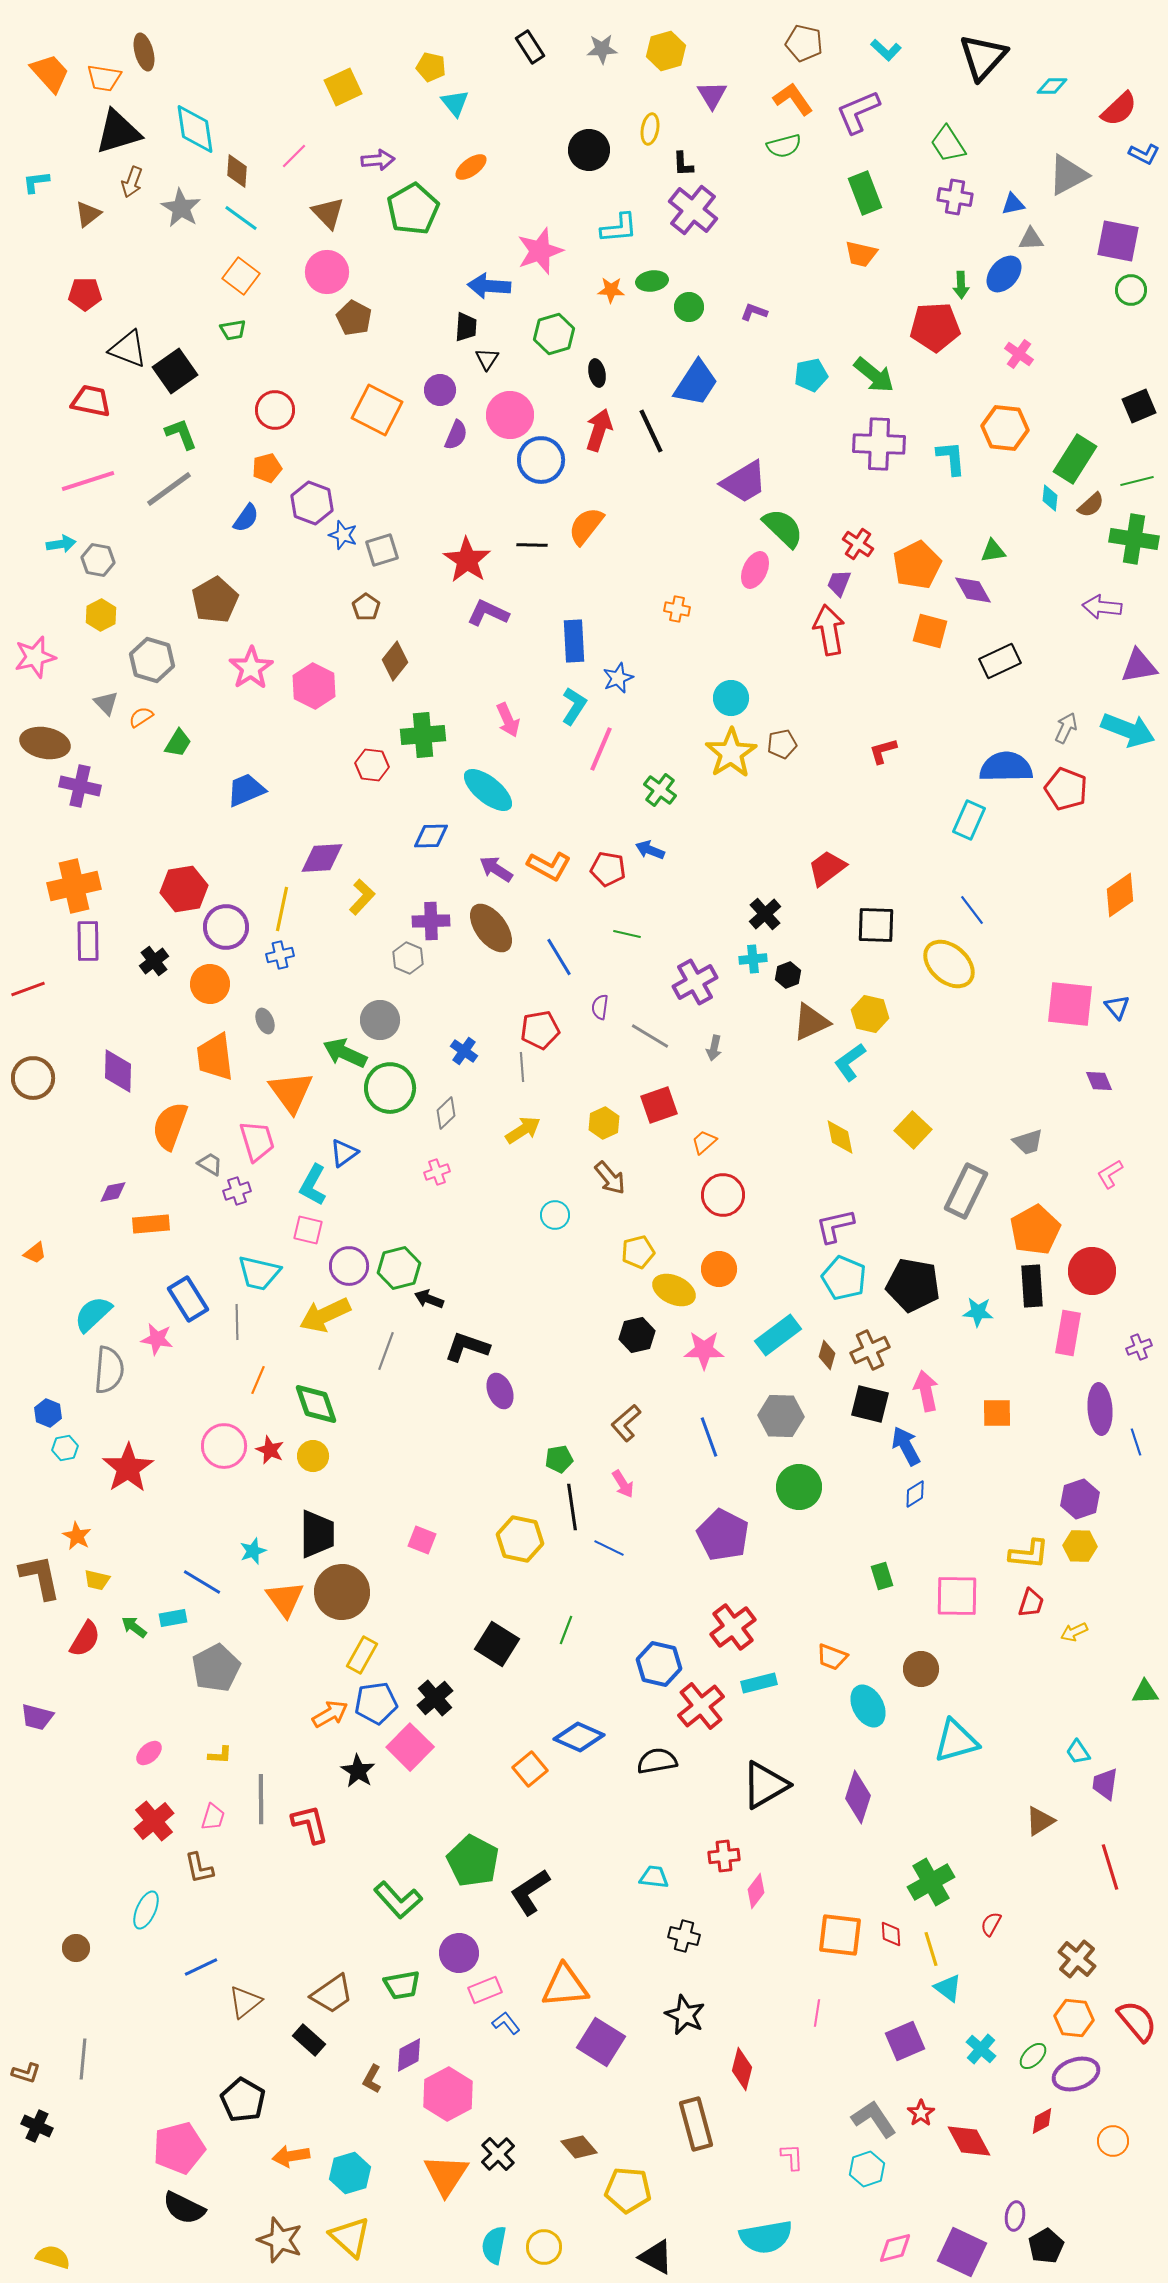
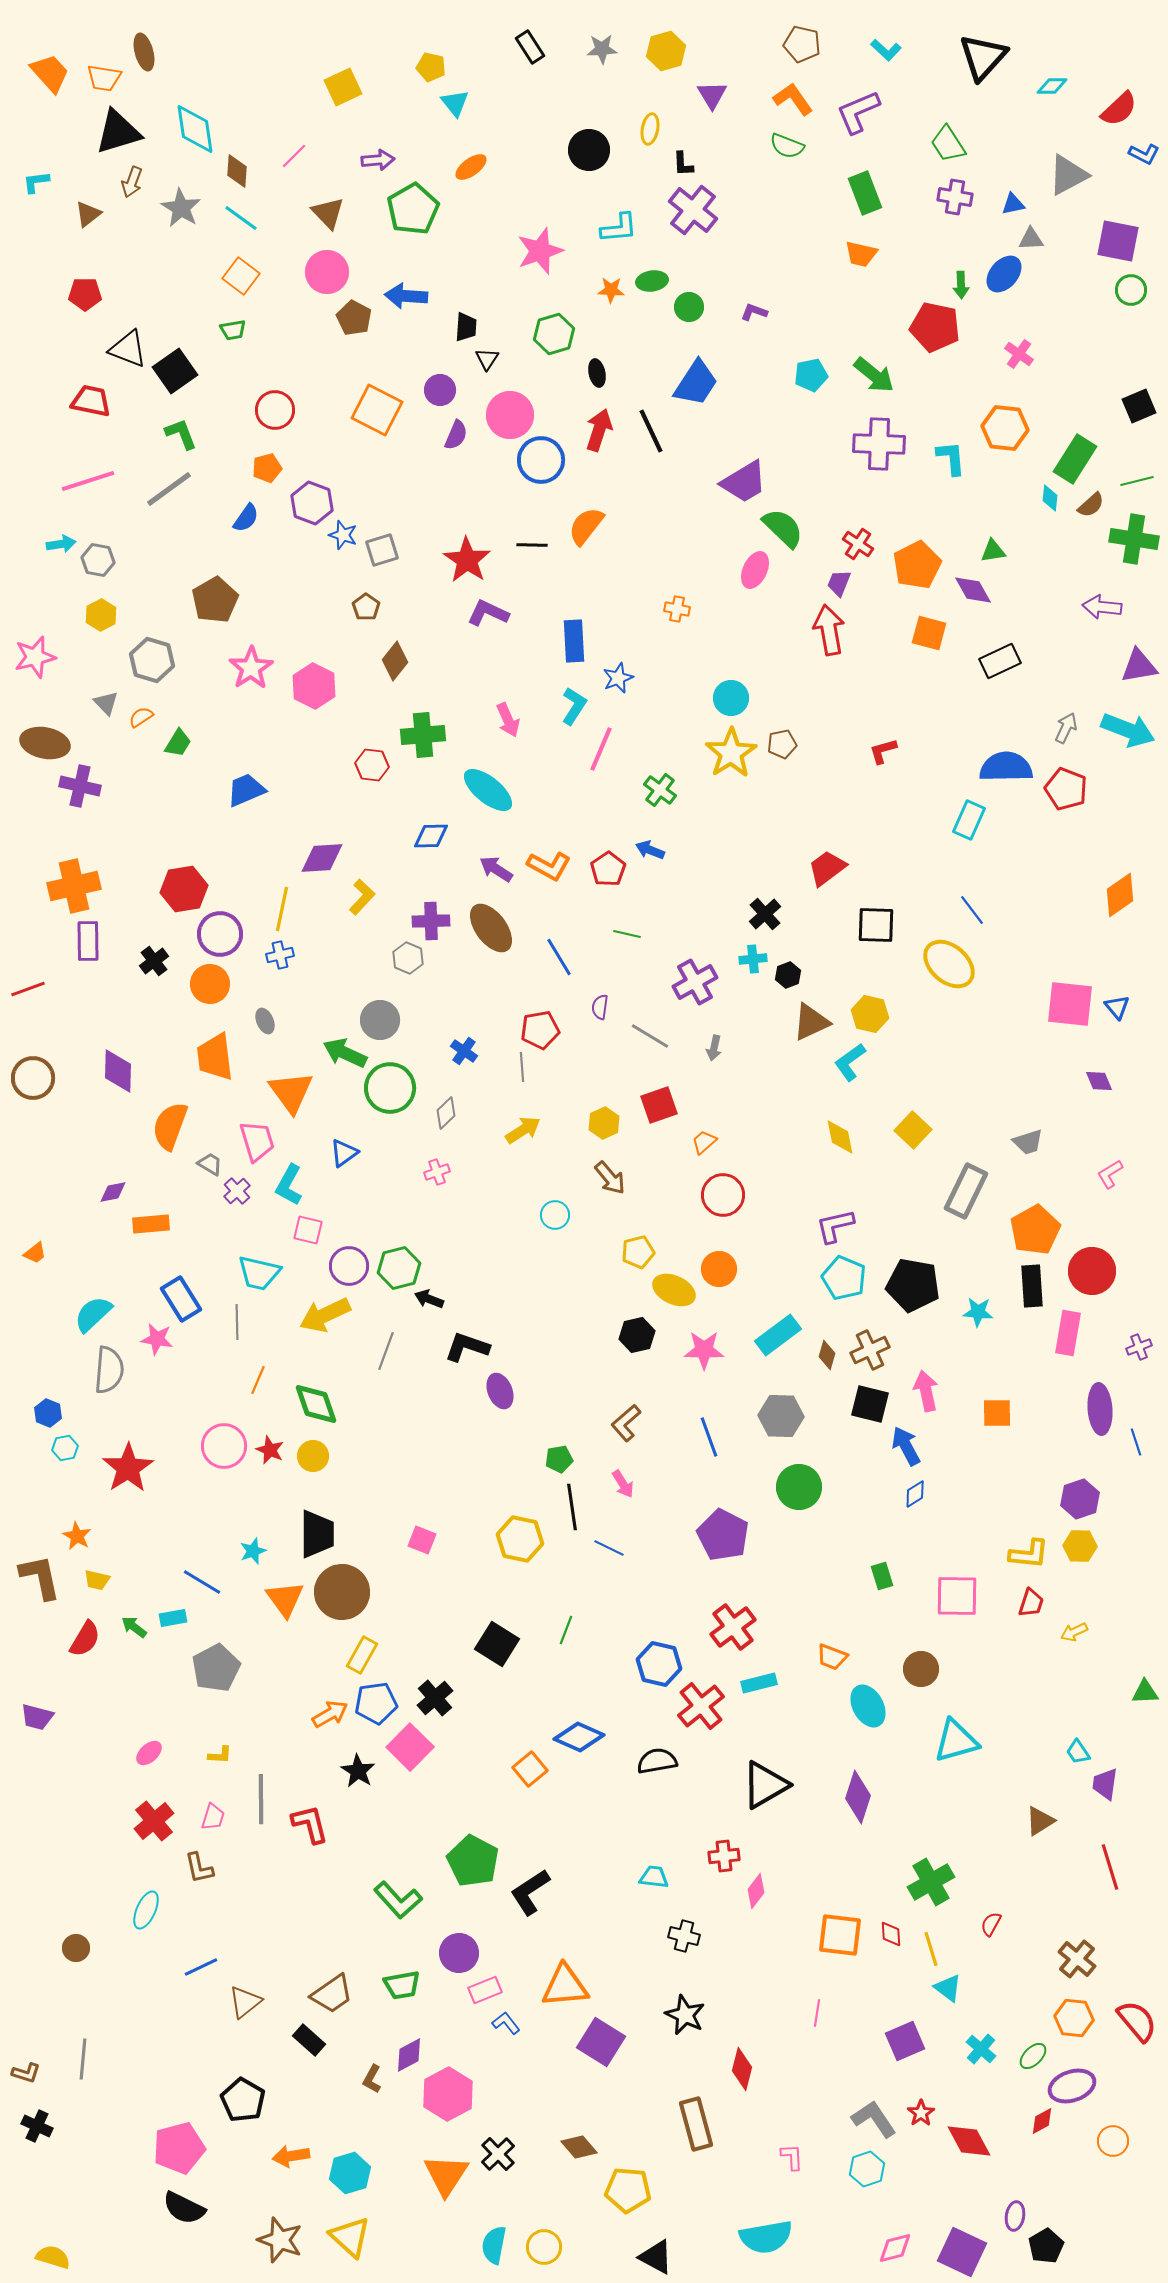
brown pentagon at (804, 43): moved 2 px left, 1 px down
green semicircle at (784, 146): moved 3 px right; rotated 36 degrees clockwise
blue arrow at (489, 286): moved 83 px left, 10 px down
red pentagon at (935, 327): rotated 15 degrees clockwise
orange square at (930, 631): moved 1 px left, 2 px down
red pentagon at (608, 869): rotated 28 degrees clockwise
purple circle at (226, 927): moved 6 px left, 7 px down
cyan L-shape at (313, 1185): moved 24 px left
purple cross at (237, 1191): rotated 24 degrees counterclockwise
blue rectangle at (188, 1299): moved 7 px left
purple ellipse at (1076, 2074): moved 4 px left, 12 px down
